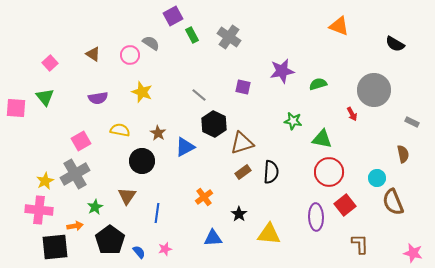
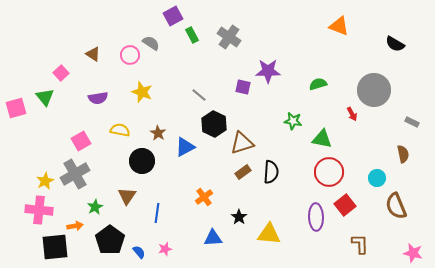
pink square at (50, 63): moved 11 px right, 10 px down
purple star at (282, 71): moved 14 px left; rotated 10 degrees clockwise
pink square at (16, 108): rotated 20 degrees counterclockwise
brown semicircle at (393, 202): moved 3 px right, 4 px down
black star at (239, 214): moved 3 px down
